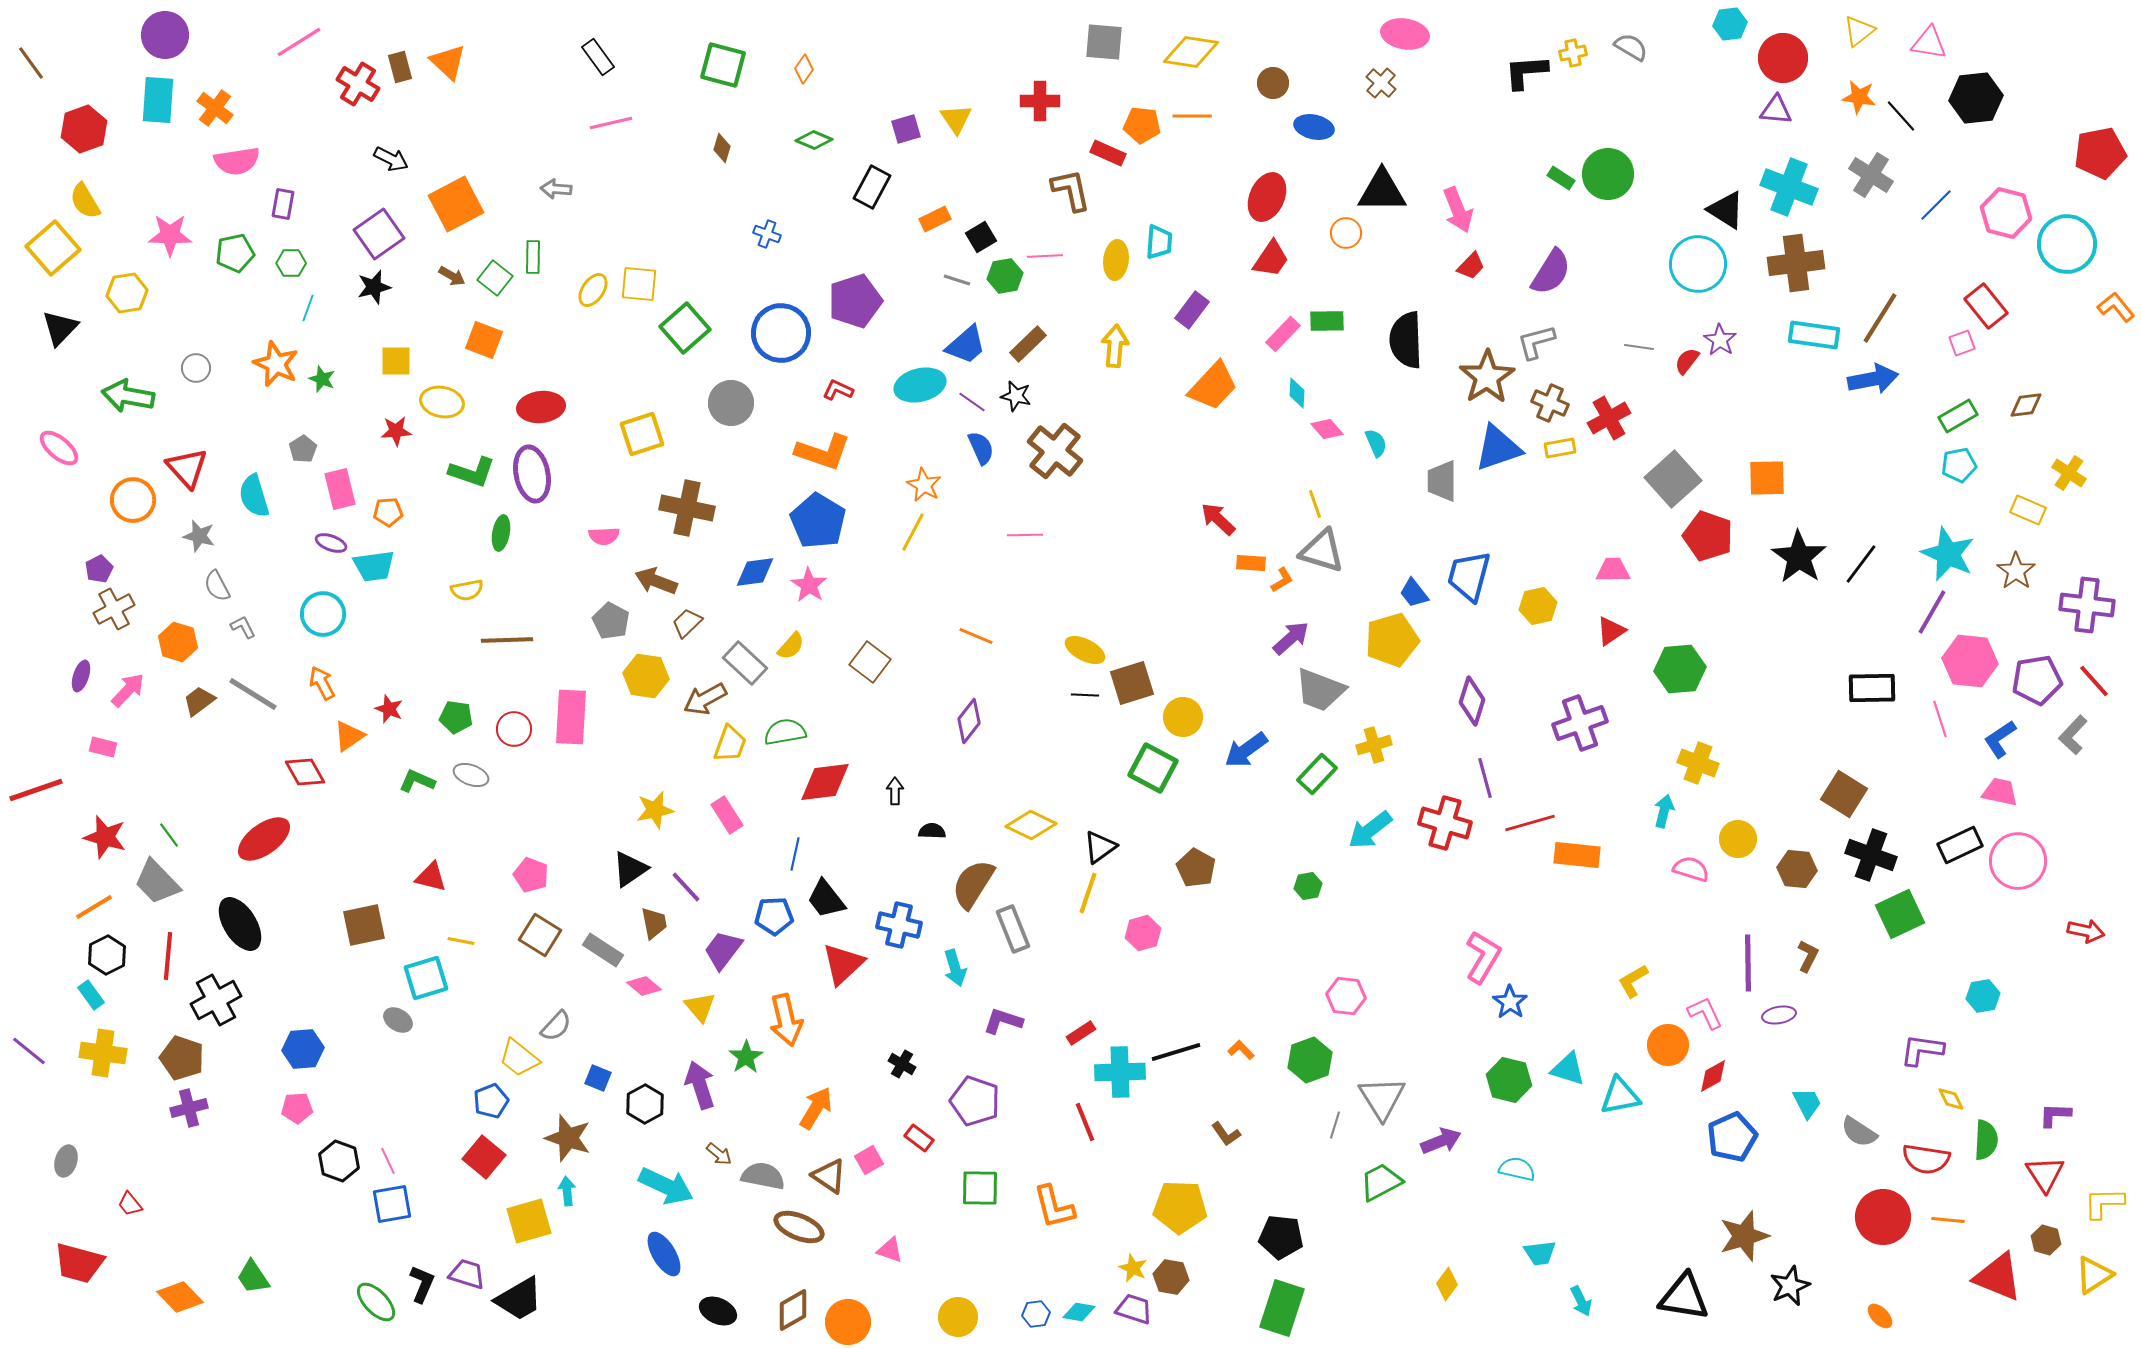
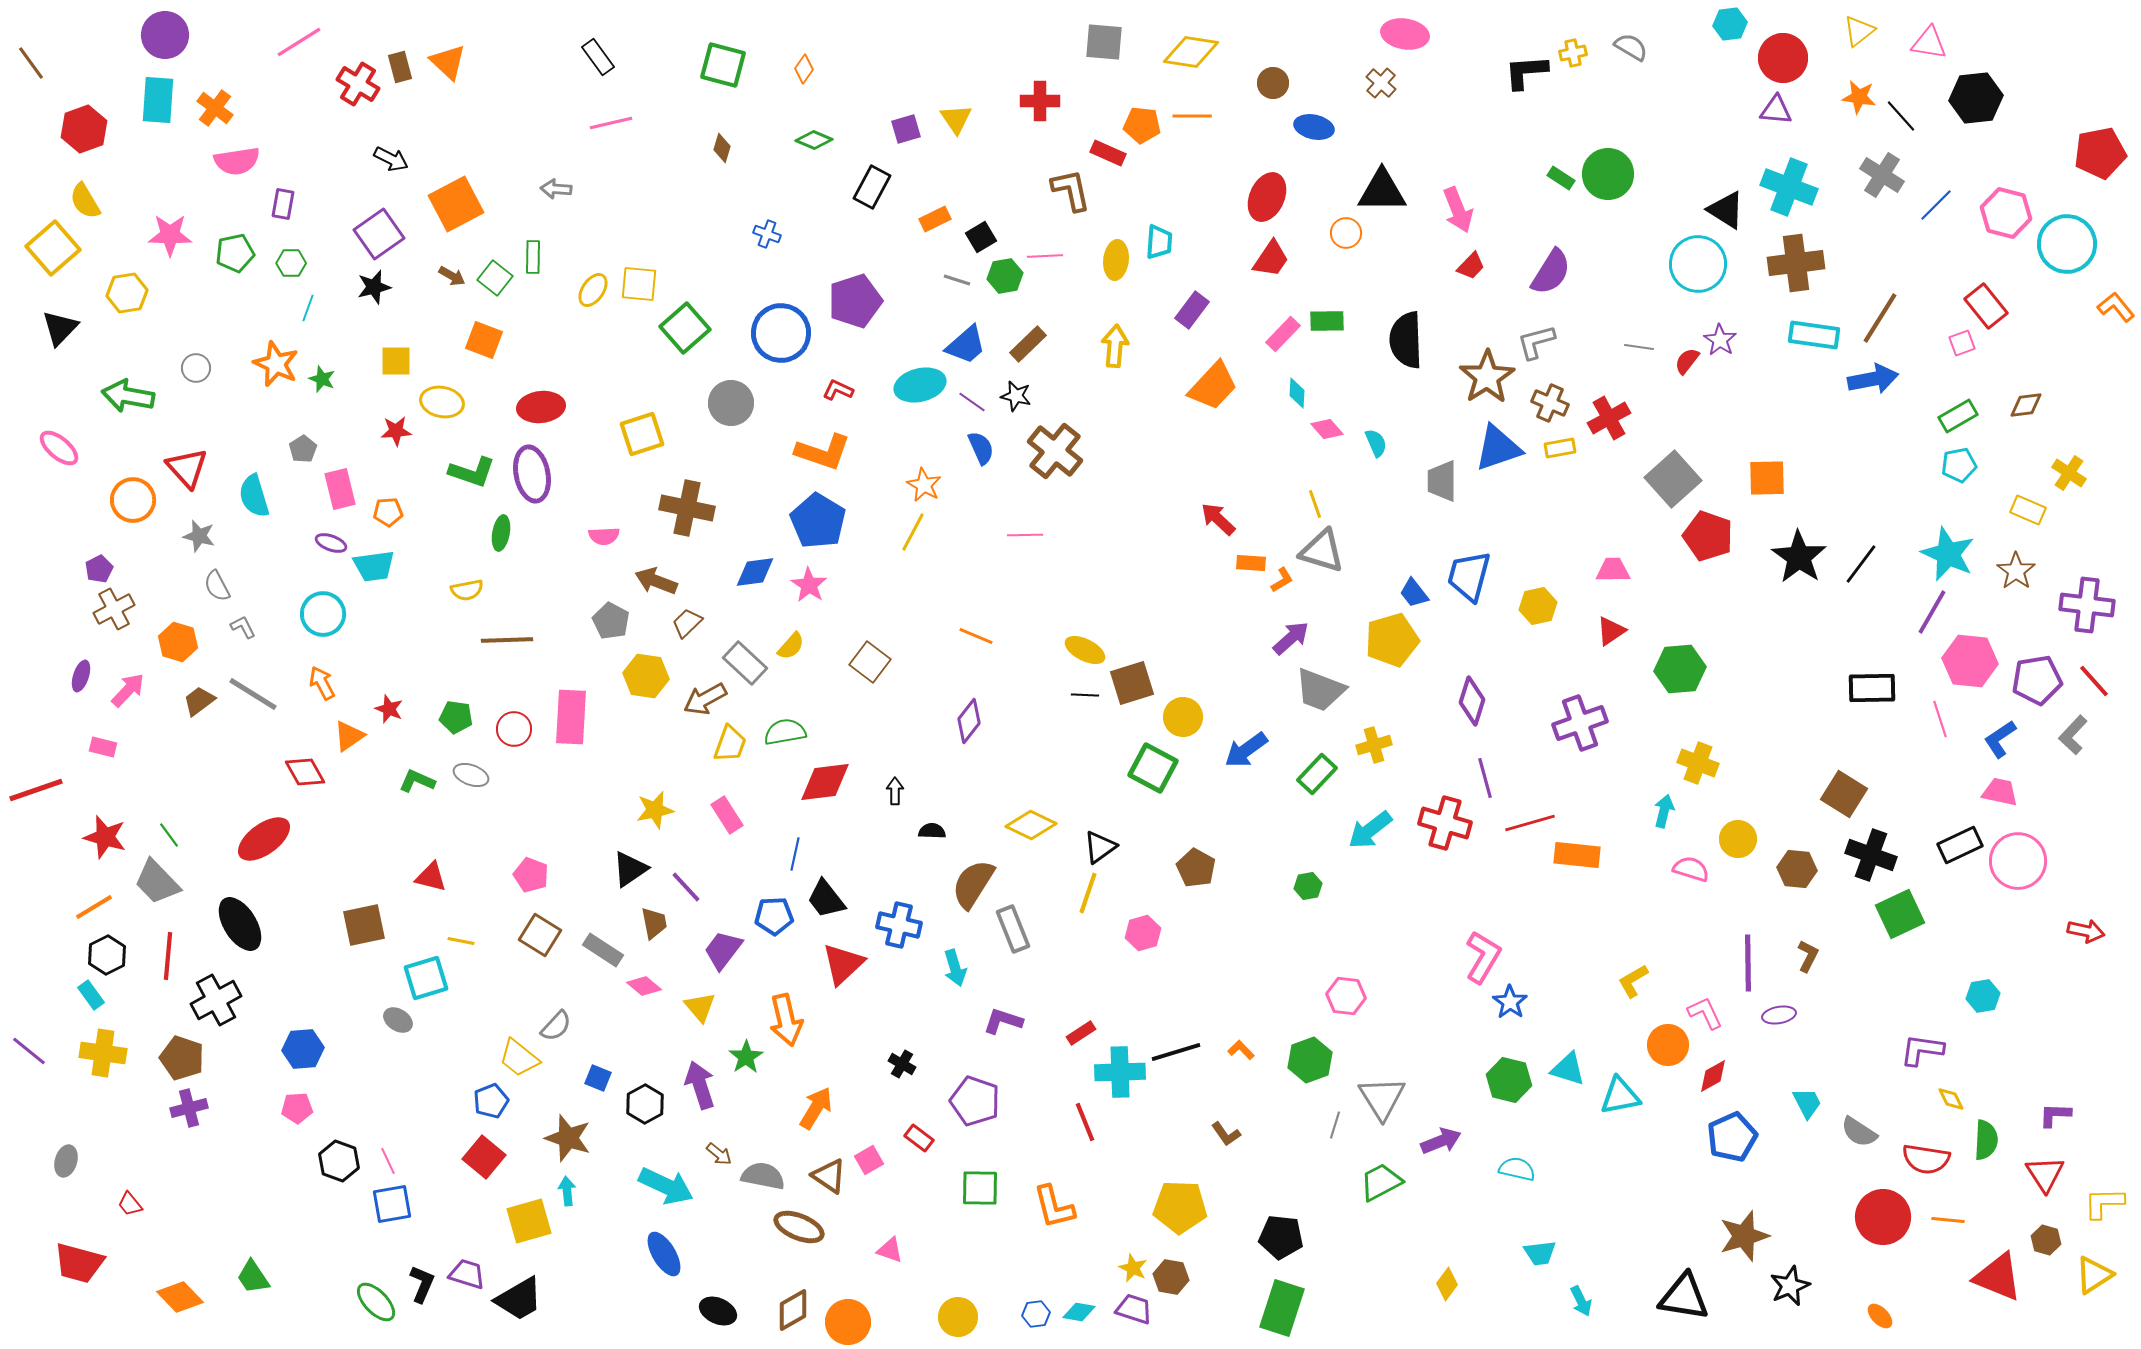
gray cross at (1871, 175): moved 11 px right
